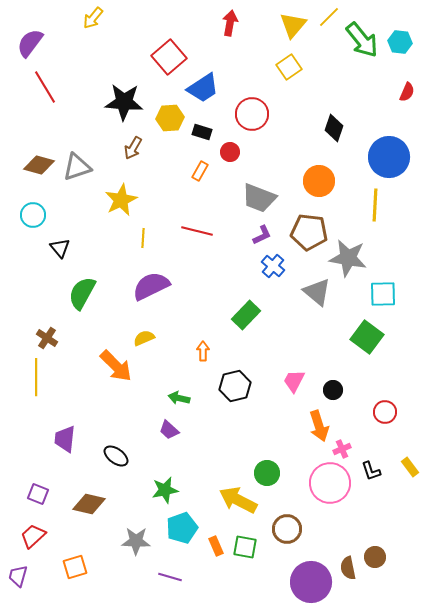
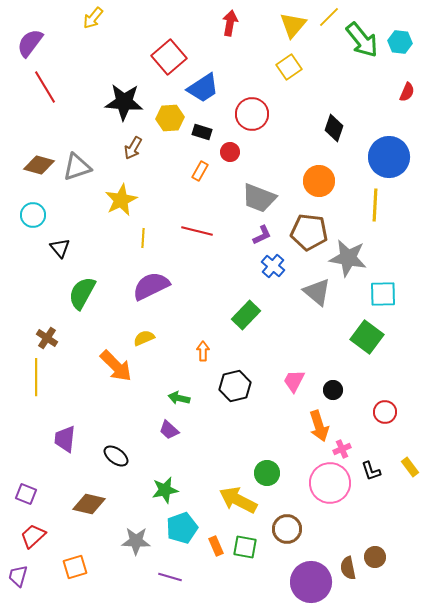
purple square at (38, 494): moved 12 px left
